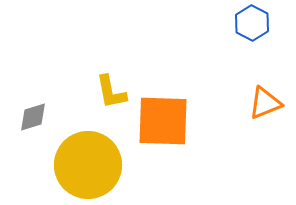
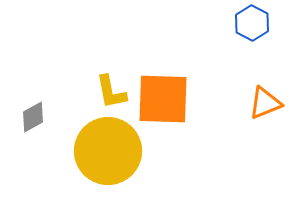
gray diamond: rotated 12 degrees counterclockwise
orange square: moved 22 px up
yellow circle: moved 20 px right, 14 px up
